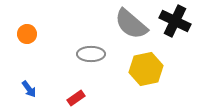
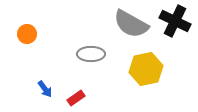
gray semicircle: rotated 12 degrees counterclockwise
blue arrow: moved 16 px right
